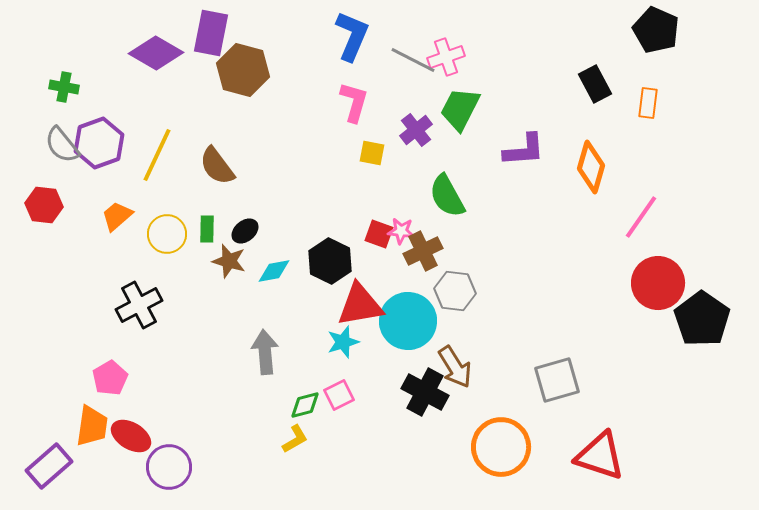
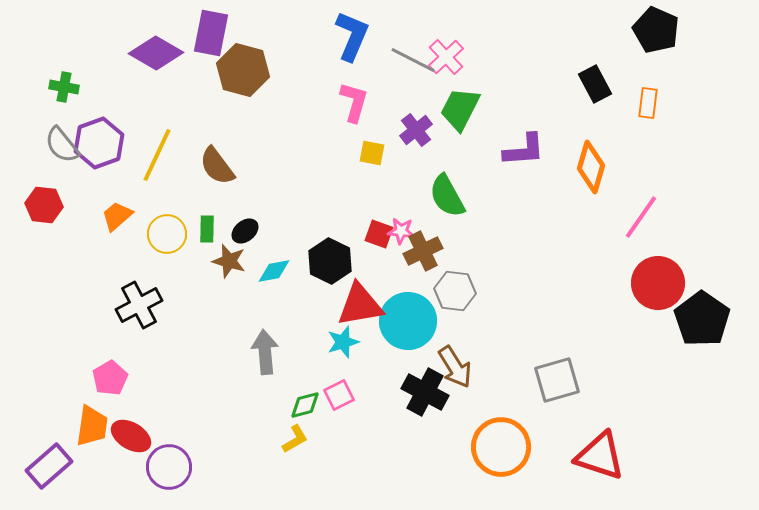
pink cross at (446, 57): rotated 24 degrees counterclockwise
